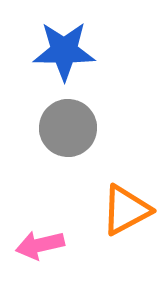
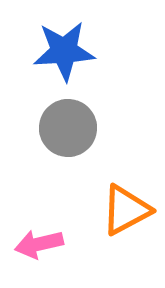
blue star: rotated 4 degrees counterclockwise
pink arrow: moved 1 px left, 1 px up
